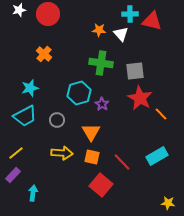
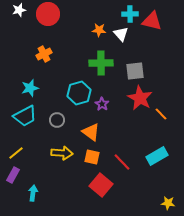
orange cross: rotated 21 degrees clockwise
green cross: rotated 10 degrees counterclockwise
orange triangle: rotated 24 degrees counterclockwise
purple rectangle: rotated 14 degrees counterclockwise
